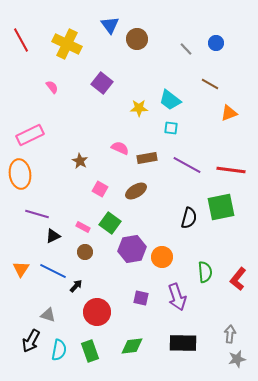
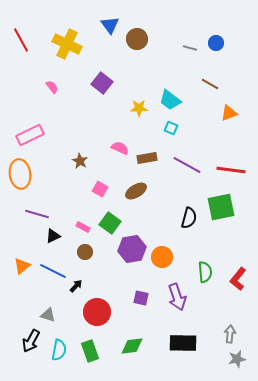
gray line at (186, 49): moved 4 px right, 1 px up; rotated 32 degrees counterclockwise
cyan square at (171, 128): rotated 16 degrees clockwise
orange triangle at (21, 269): moved 1 px right, 3 px up; rotated 18 degrees clockwise
